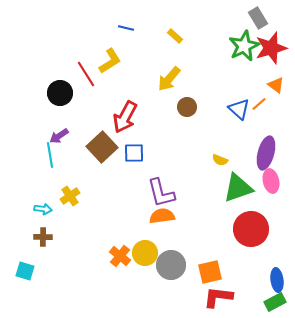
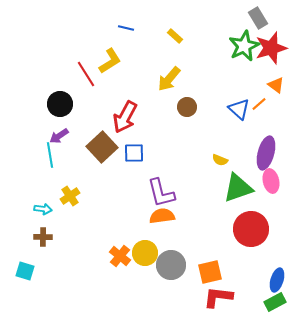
black circle: moved 11 px down
blue ellipse: rotated 25 degrees clockwise
